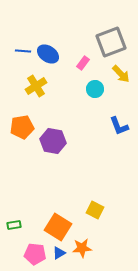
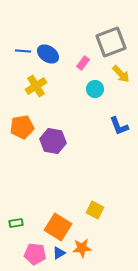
green rectangle: moved 2 px right, 2 px up
